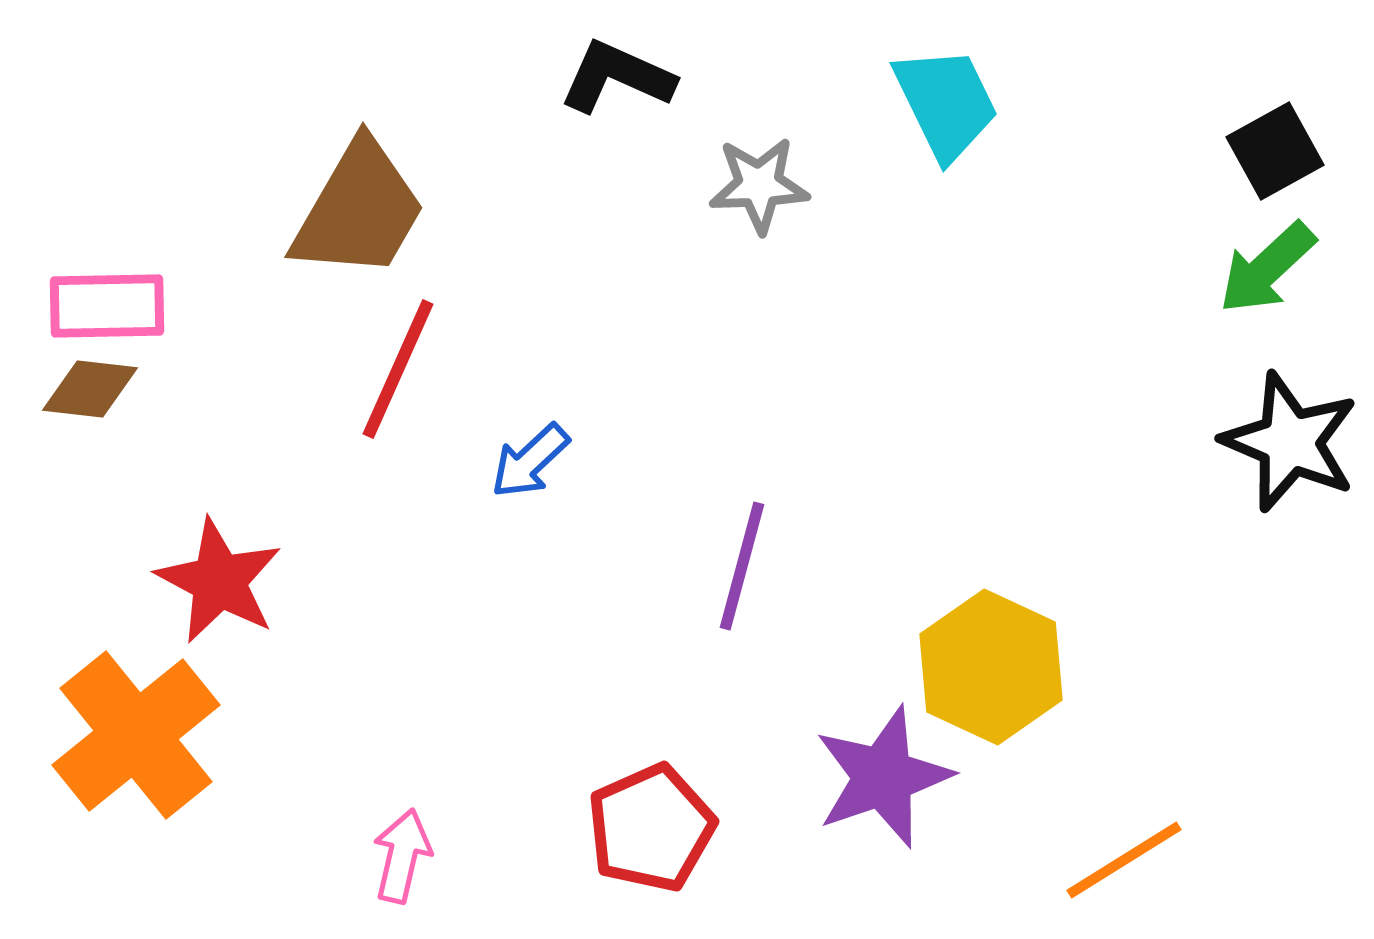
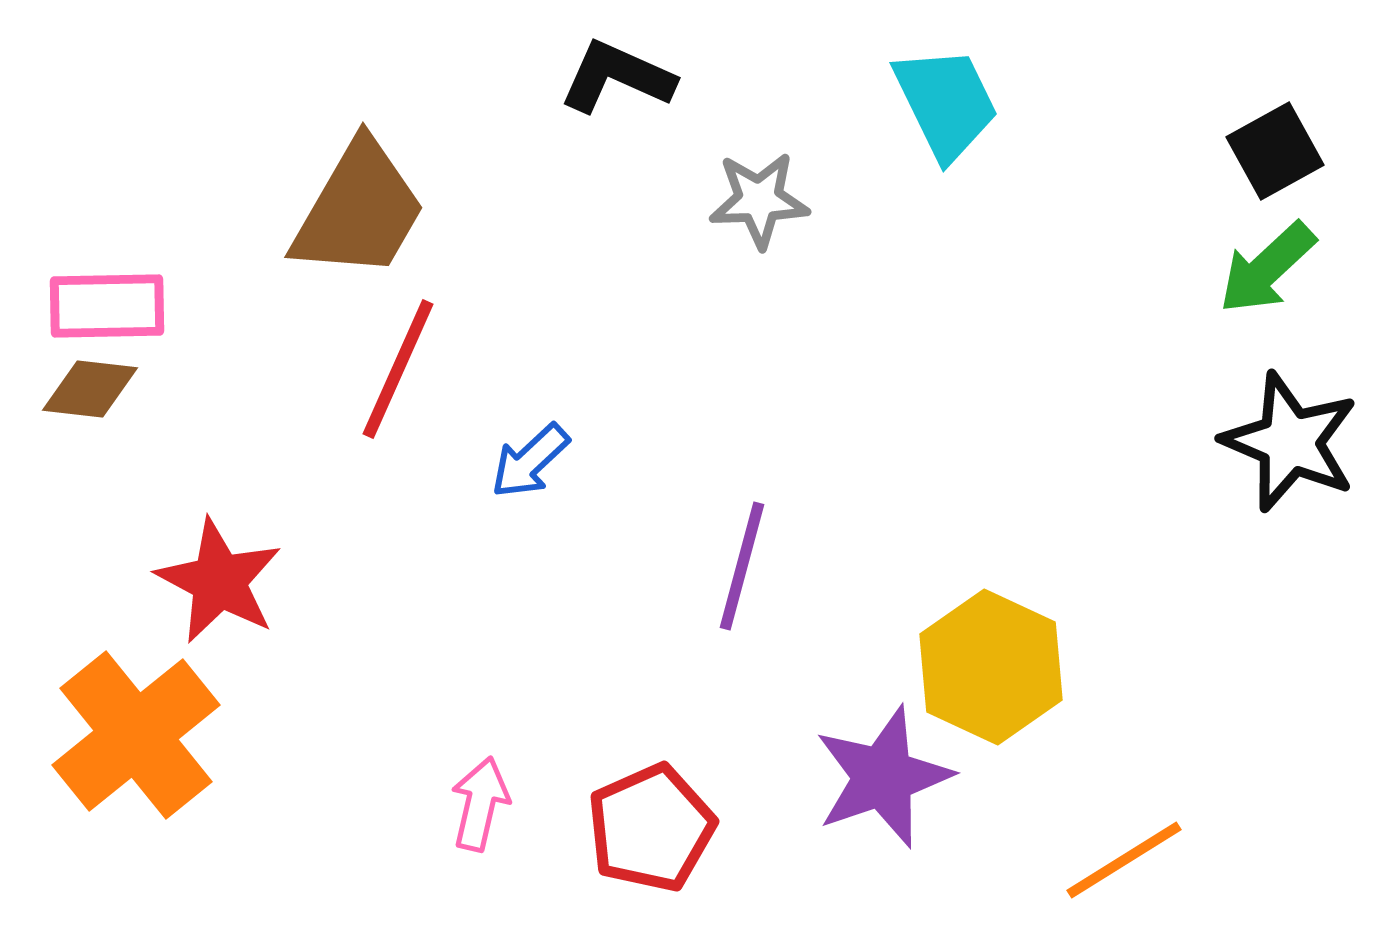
gray star: moved 15 px down
pink arrow: moved 78 px right, 52 px up
